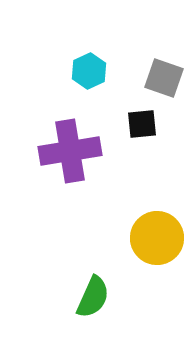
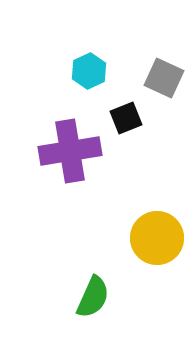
gray square: rotated 6 degrees clockwise
black square: moved 16 px left, 6 px up; rotated 16 degrees counterclockwise
